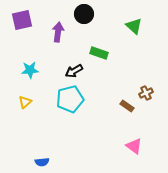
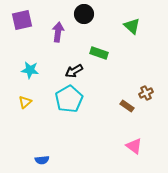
green triangle: moved 2 px left
cyan star: rotated 12 degrees clockwise
cyan pentagon: moved 1 px left; rotated 16 degrees counterclockwise
blue semicircle: moved 2 px up
